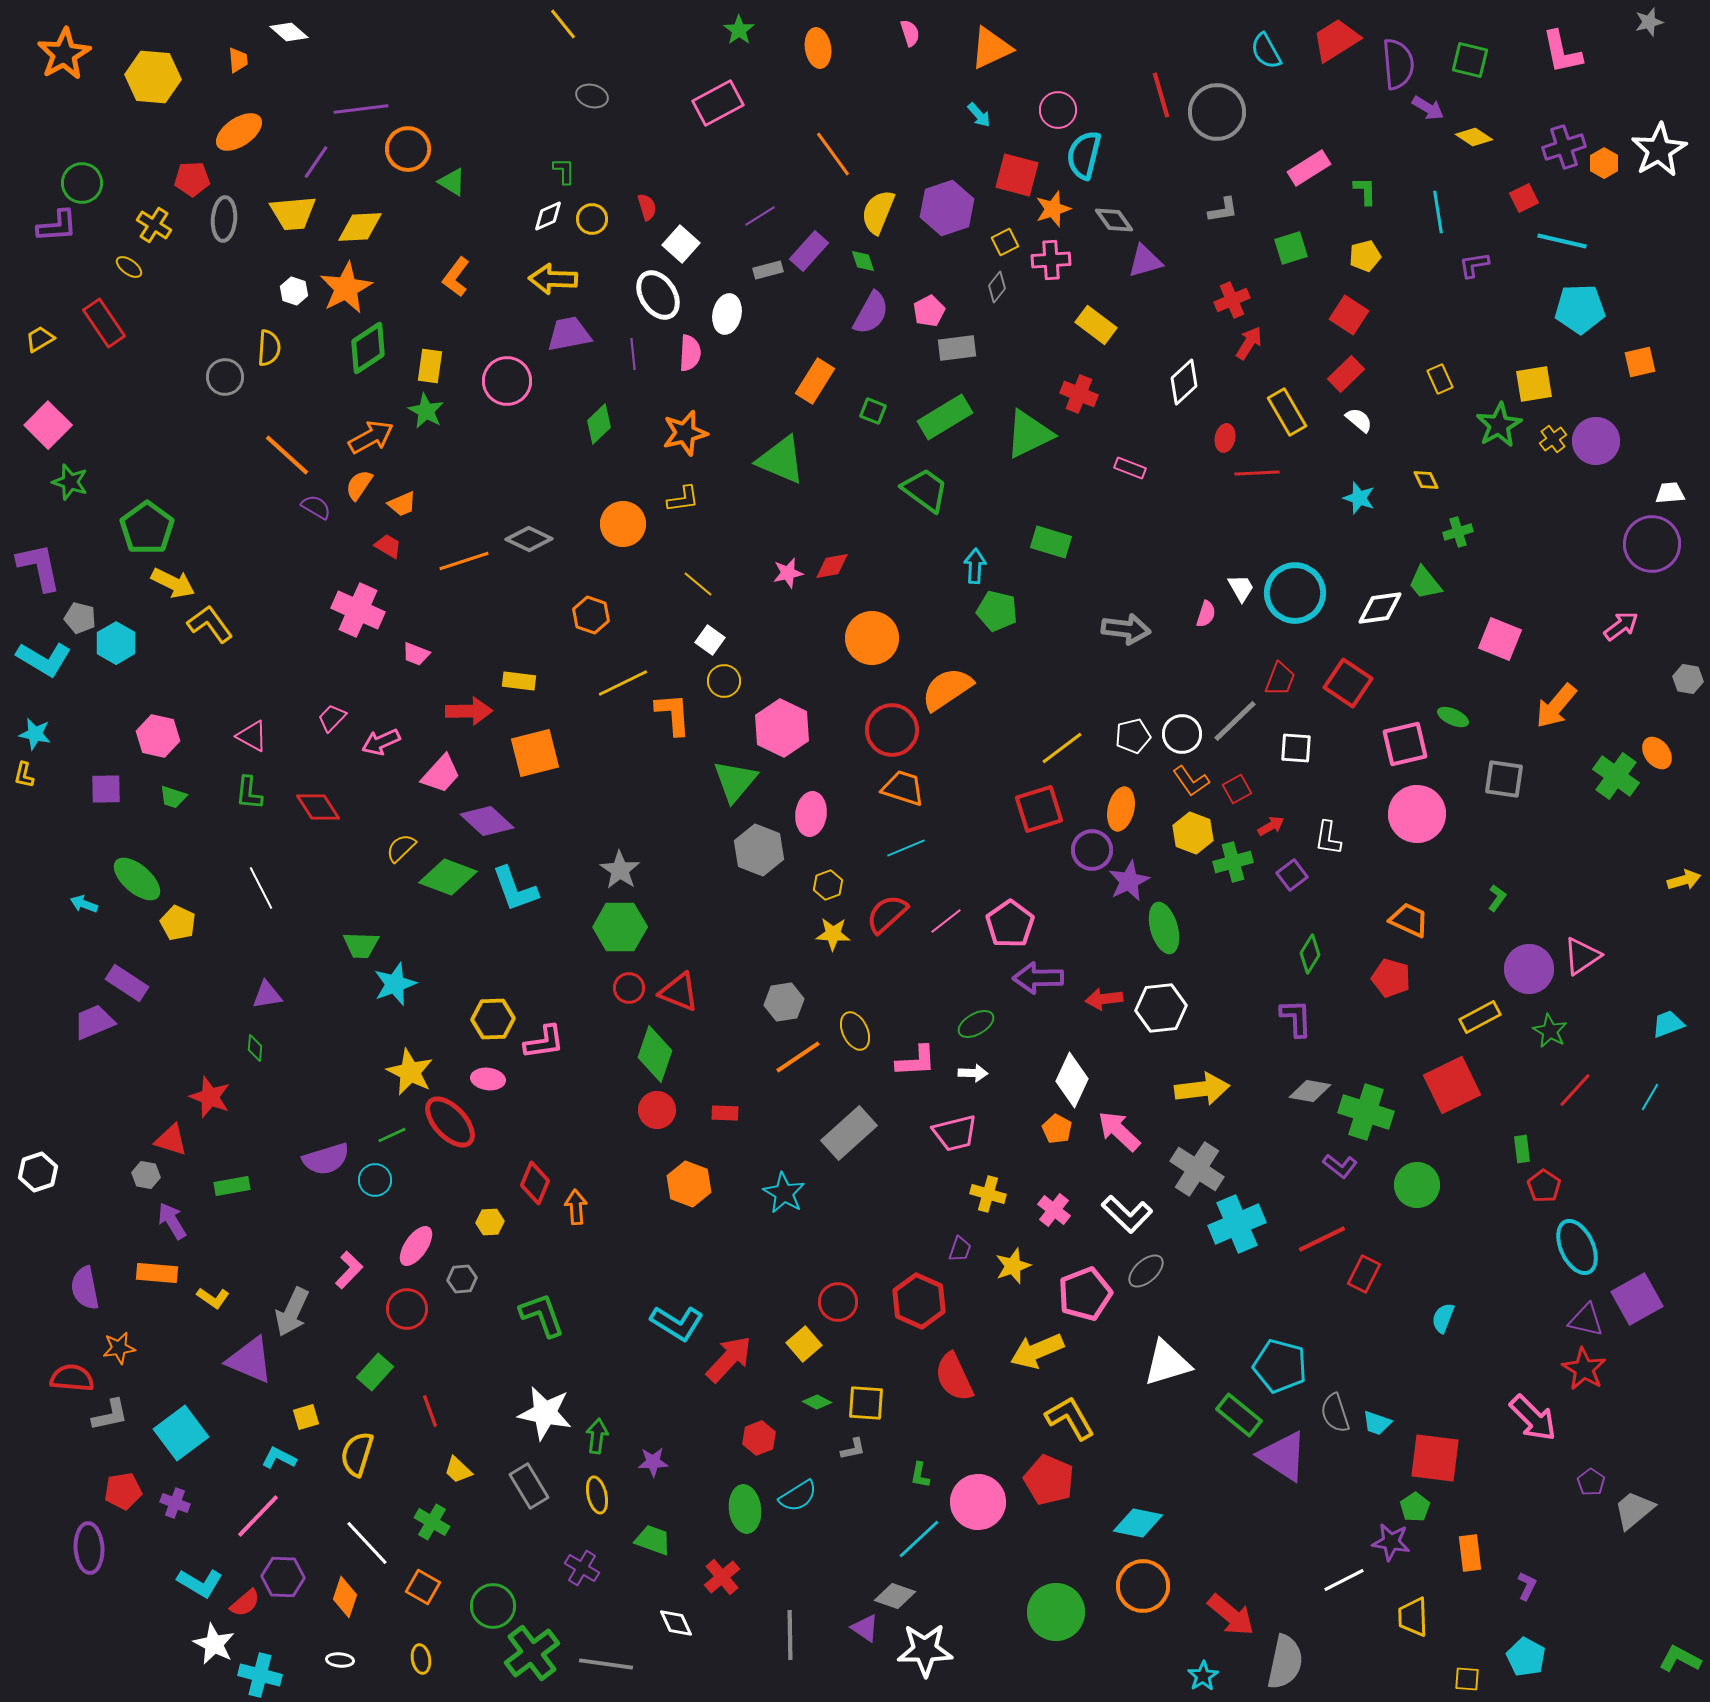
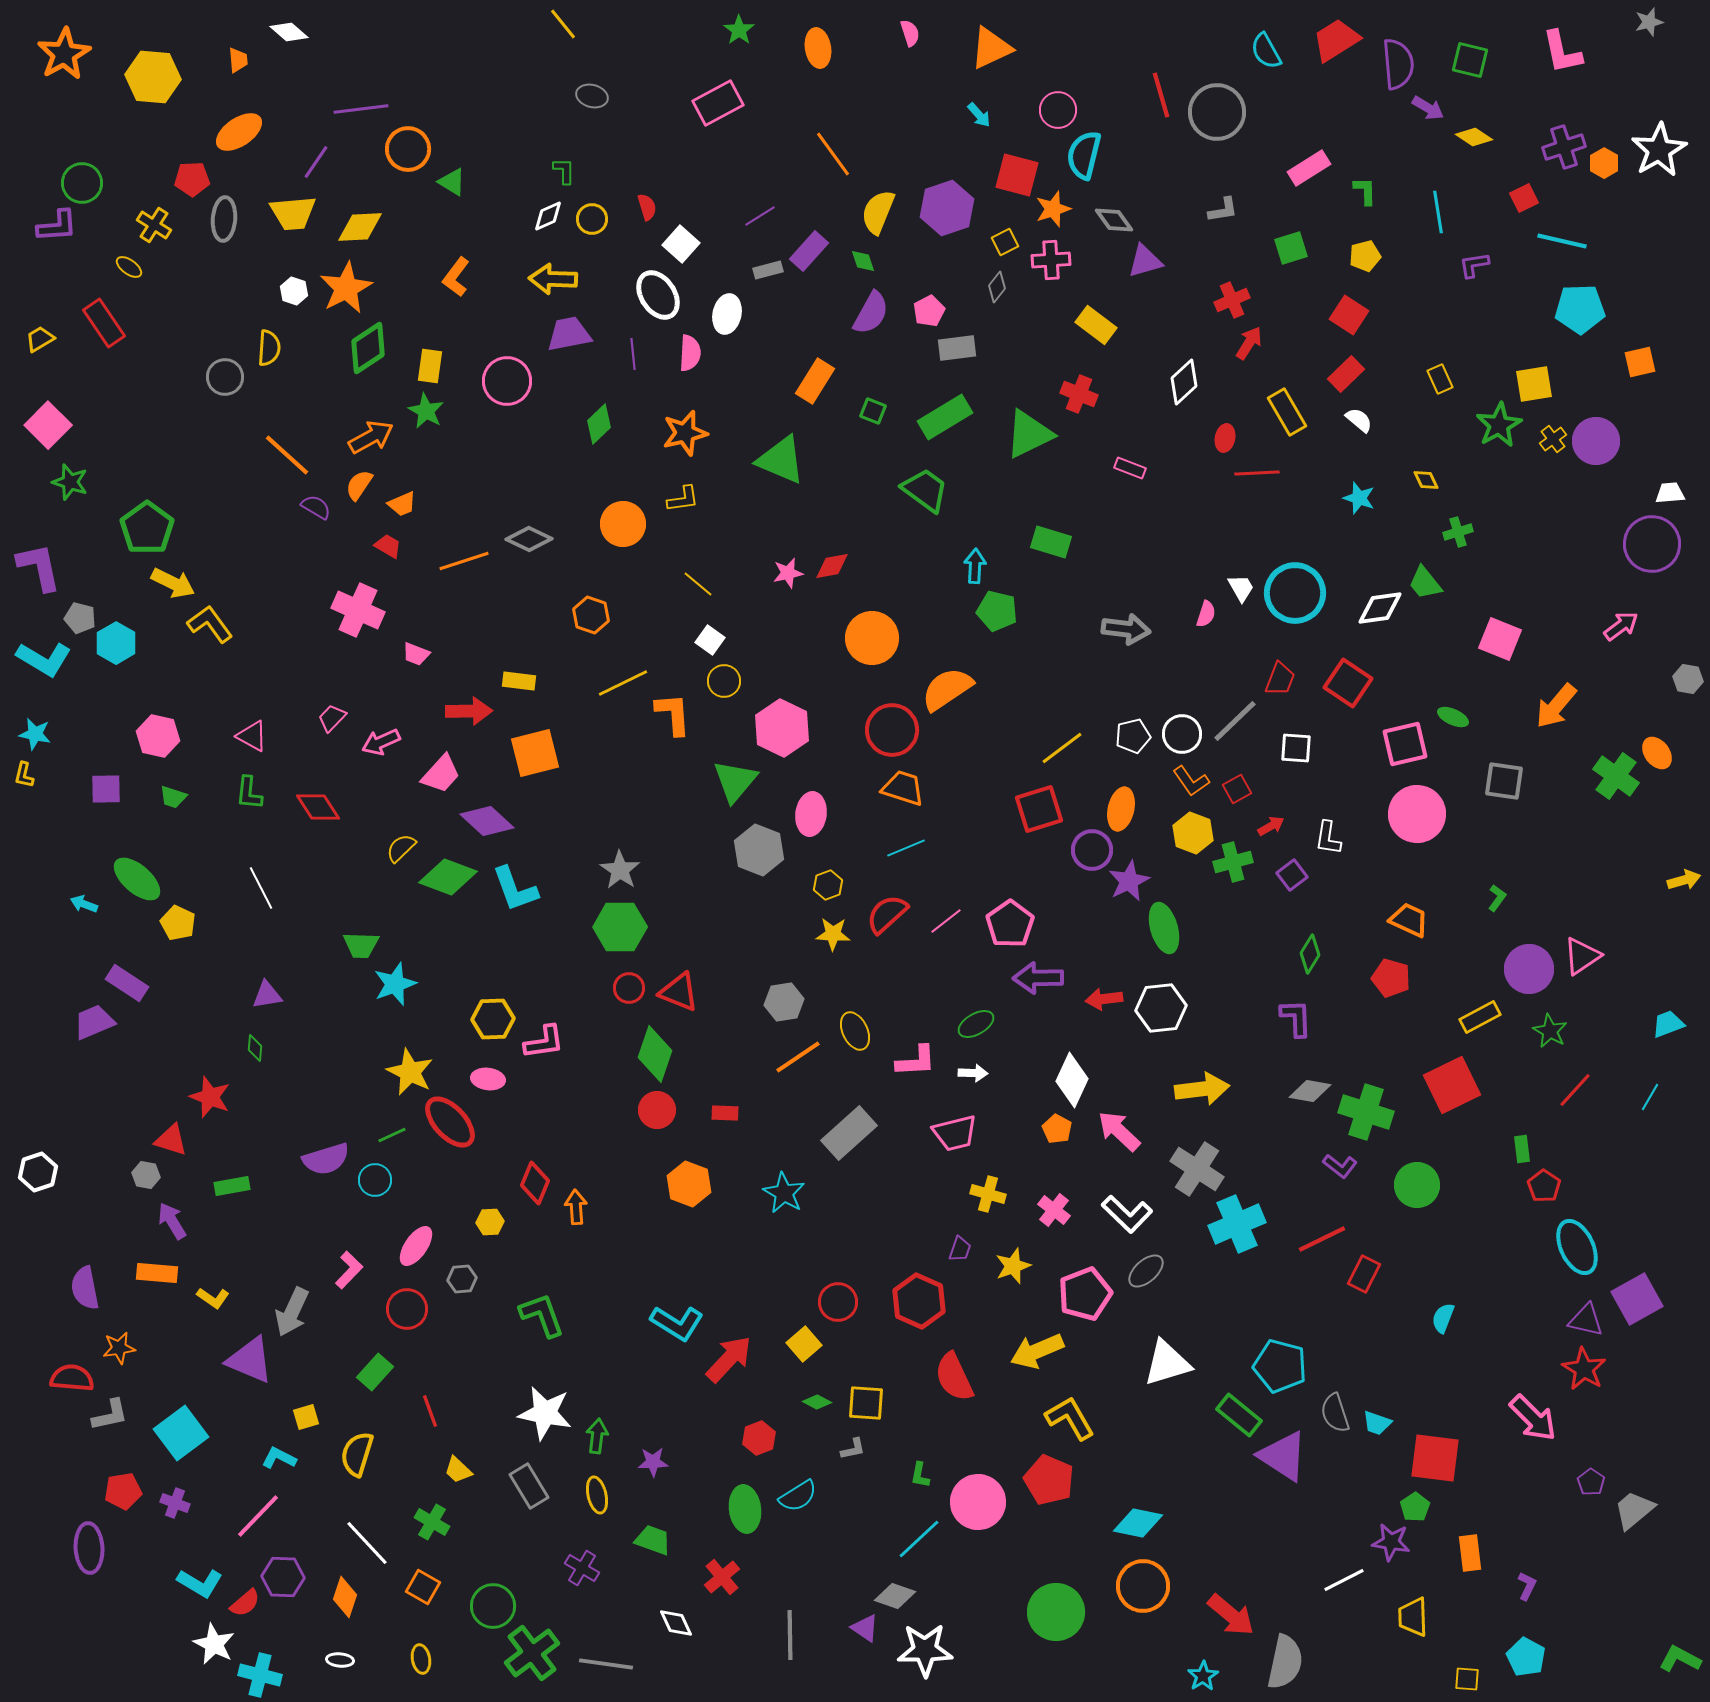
gray square at (1504, 779): moved 2 px down
